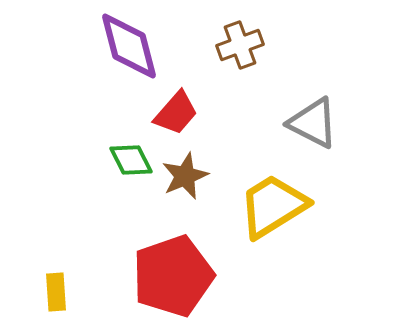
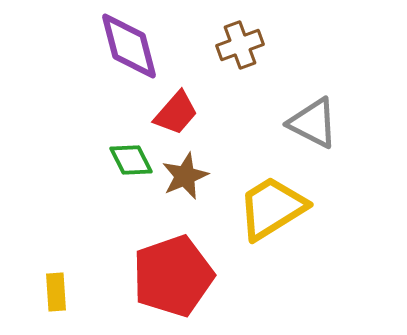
yellow trapezoid: moved 1 px left, 2 px down
